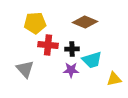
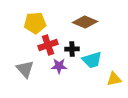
red cross: rotated 24 degrees counterclockwise
purple star: moved 12 px left, 4 px up
